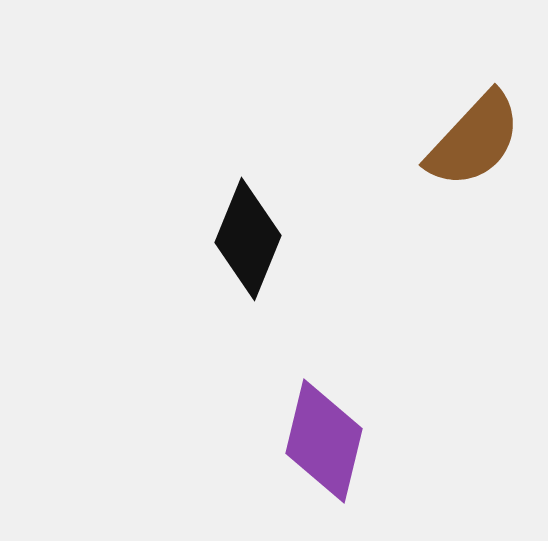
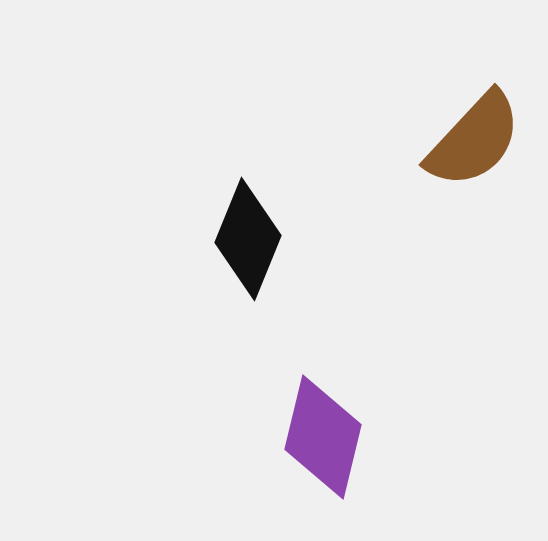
purple diamond: moved 1 px left, 4 px up
